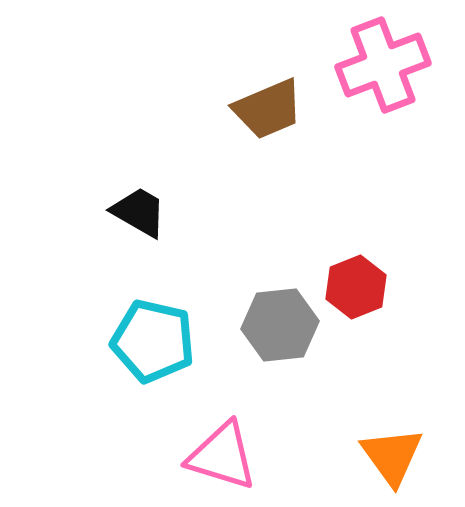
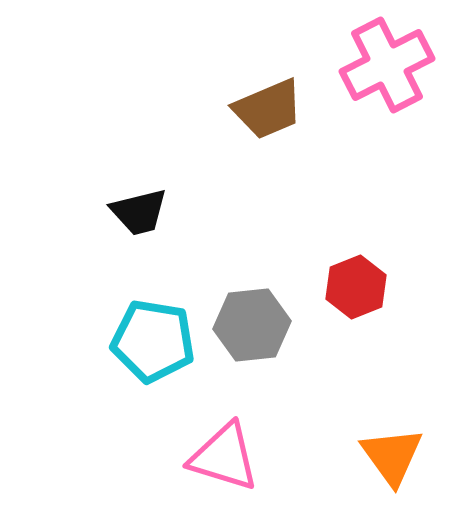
pink cross: moved 4 px right; rotated 6 degrees counterclockwise
black trapezoid: rotated 136 degrees clockwise
gray hexagon: moved 28 px left
cyan pentagon: rotated 4 degrees counterclockwise
pink triangle: moved 2 px right, 1 px down
